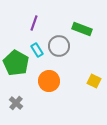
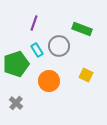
green pentagon: moved 1 px down; rotated 25 degrees clockwise
yellow square: moved 8 px left, 6 px up
